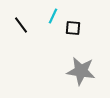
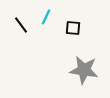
cyan line: moved 7 px left, 1 px down
gray star: moved 3 px right, 1 px up
